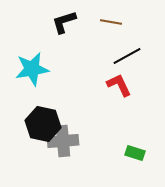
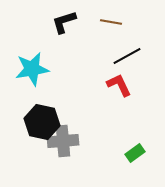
black hexagon: moved 1 px left, 2 px up
green rectangle: rotated 54 degrees counterclockwise
